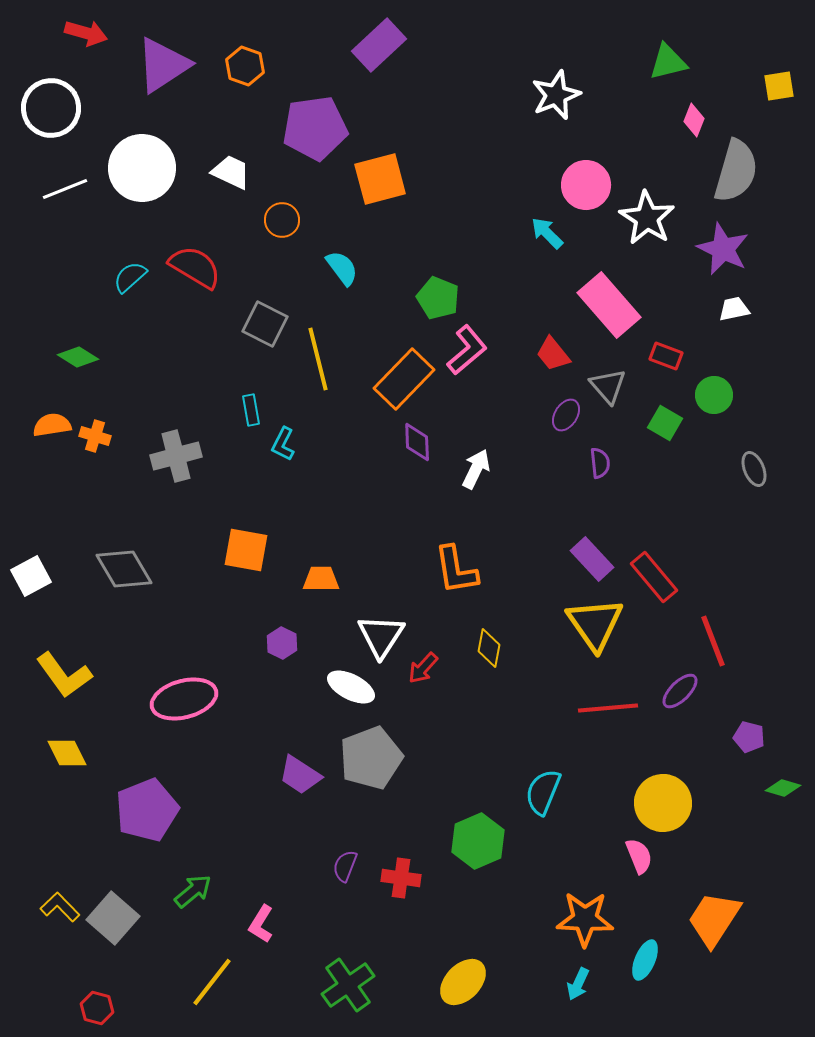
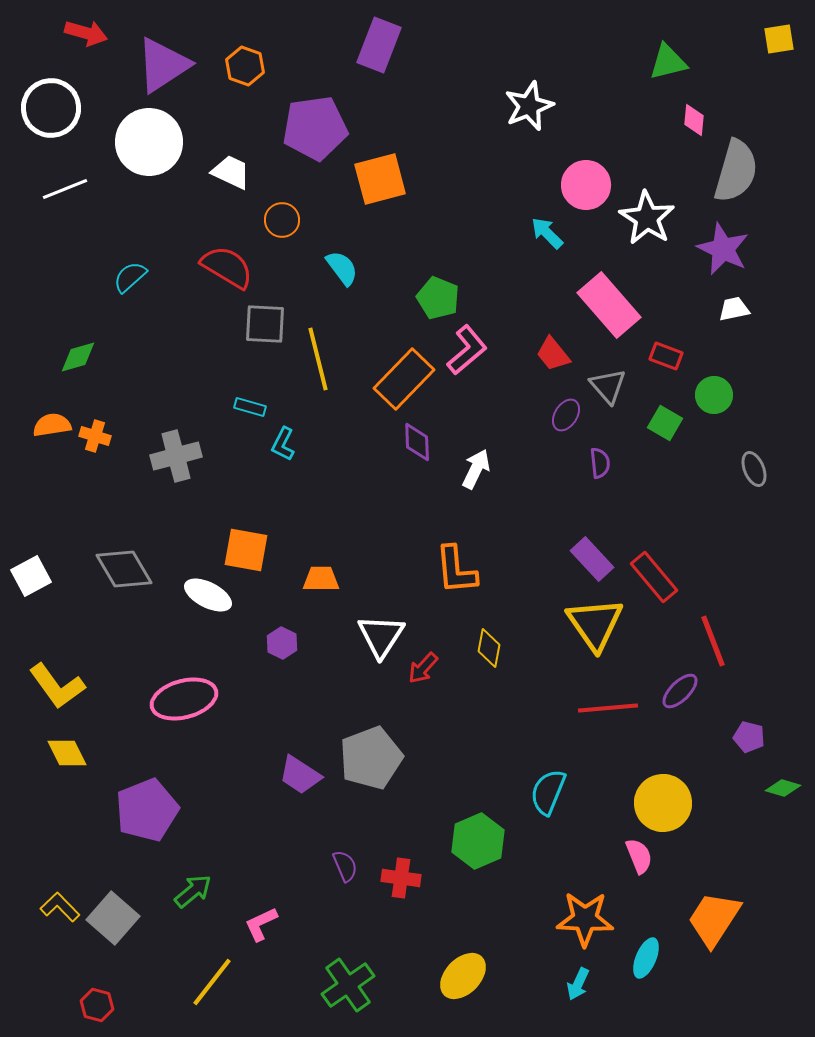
purple rectangle at (379, 45): rotated 26 degrees counterclockwise
yellow square at (779, 86): moved 47 px up
white star at (556, 95): moved 27 px left, 11 px down
pink diamond at (694, 120): rotated 16 degrees counterclockwise
white circle at (142, 168): moved 7 px right, 26 px up
red semicircle at (195, 267): moved 32 px right
gray square at (265, 324): rotated 24 degrees counterclockwise
green diamond at (78, 357): rotated 48 degrees counterclockwise
cyan rectangle at (251, 410): moved 1 px left, 3 px up; rotated 64 degrees counterclockwise
orange L-shape at (456, 570): rotated 4 degrees clockwise
yellow L-shape at (64, 675): moved 7 px left, 11 px down
white ellipse at (351, 687): moved 143 px left, 92 px up
cyan semicircle at (543, 792): moved 5 px right
purple semicircle at (345, 866): rotated 136 degrees clockwise
pink L-shape at (261, 924): rotated 33 degrees clockwise
cyan ellipse at (645, 960): moved 1 px right, 2 px up
yellow ellipse at (463, 982): moved 6 px up
red hexagon at (97, 1008): moved 3 px up
